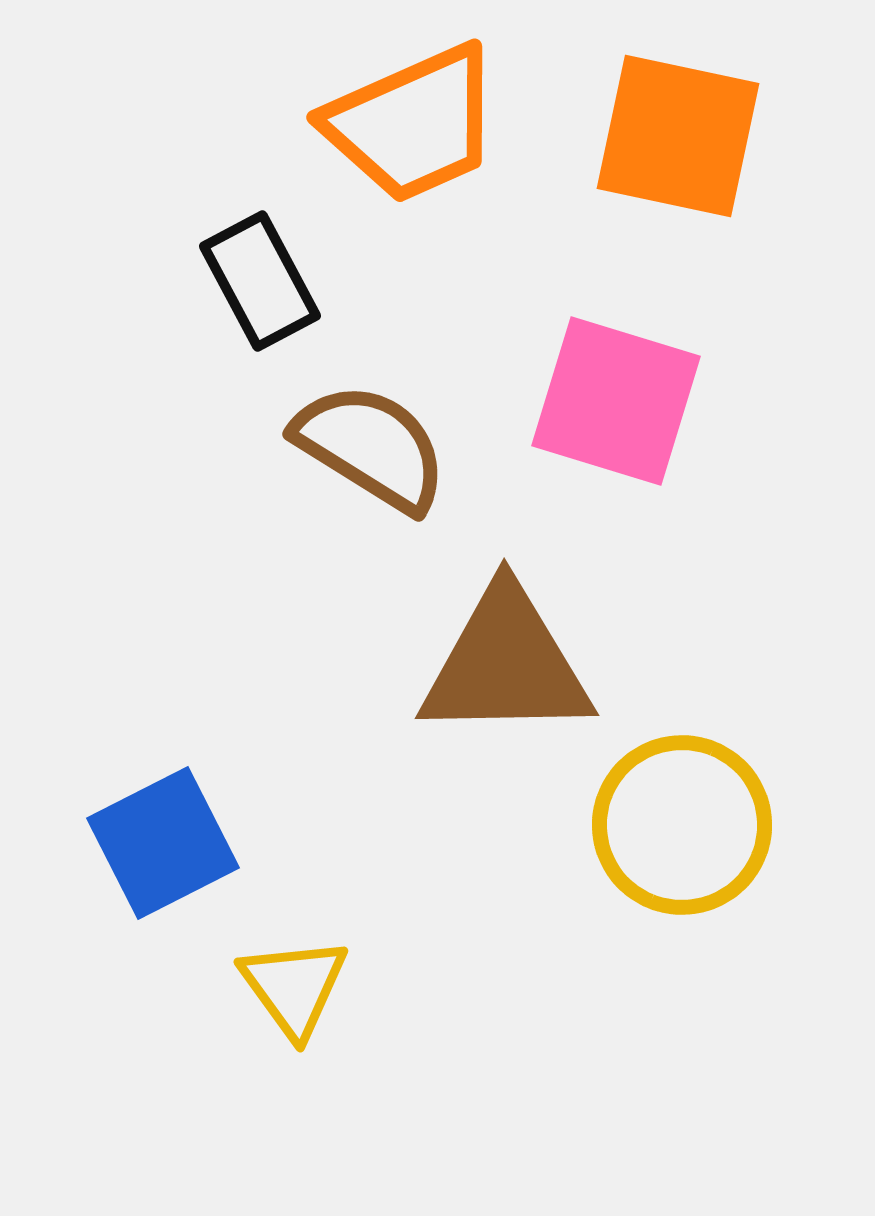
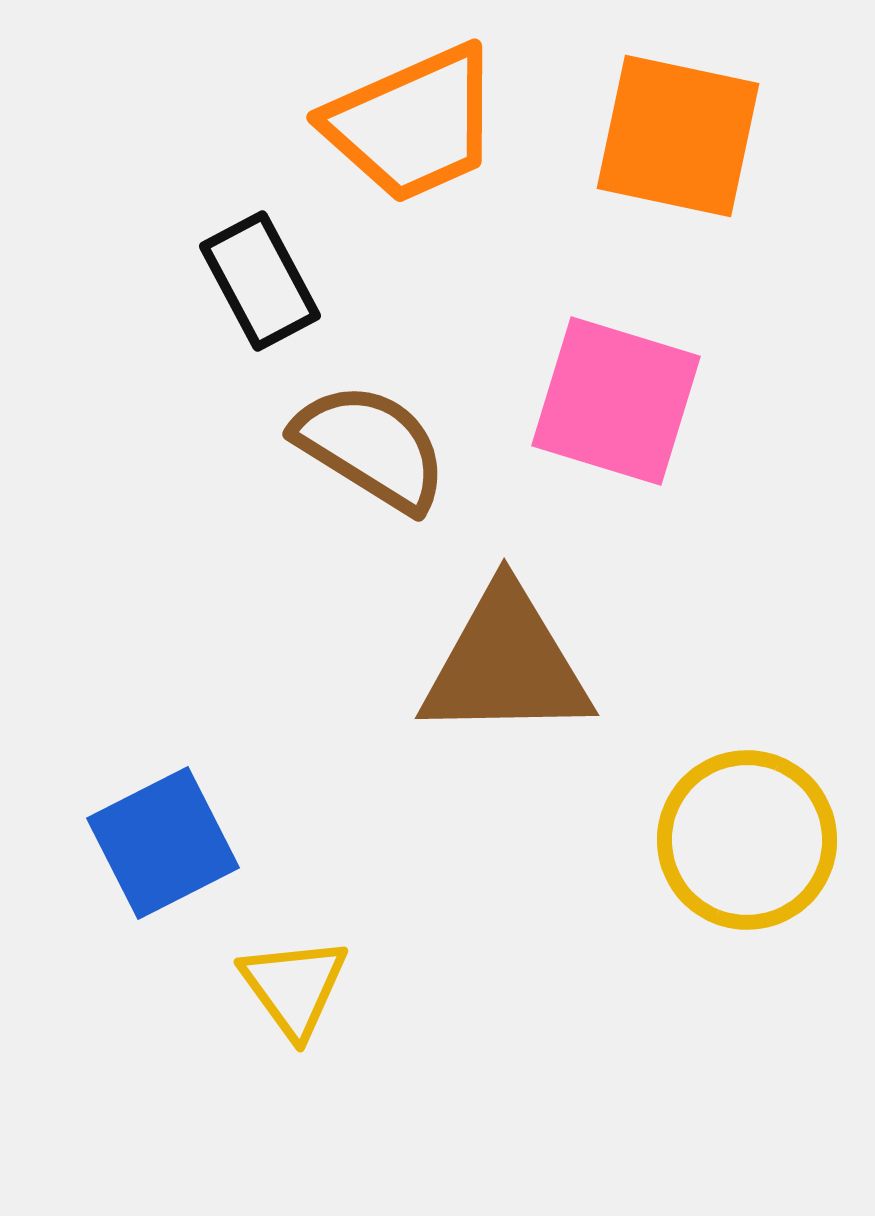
yellow circle: moved 65 px right, 15 px down
